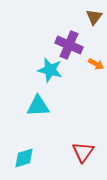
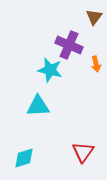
orange arrow: rotated 49 degrees clockwise
